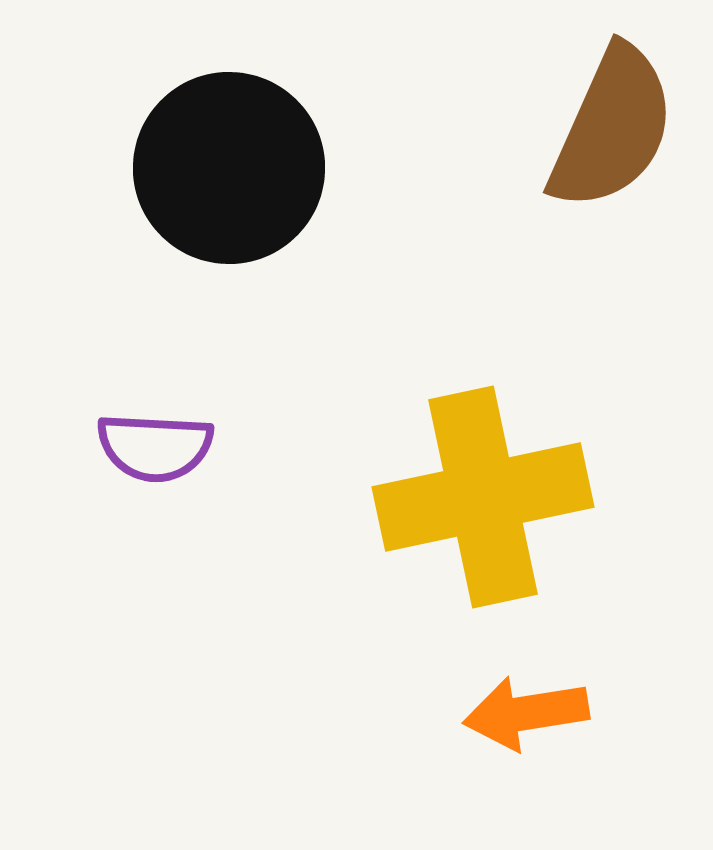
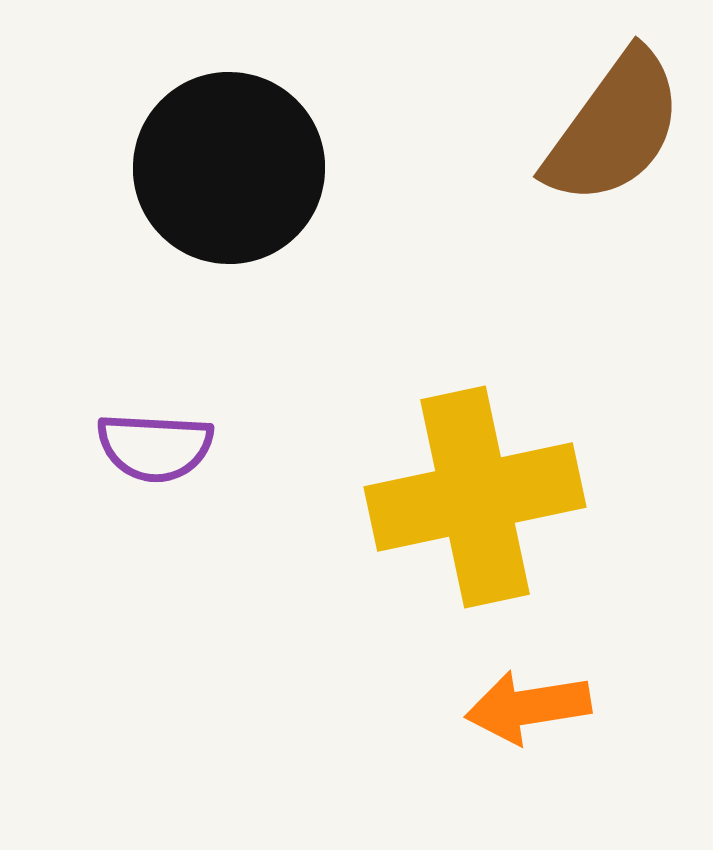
brown semicircle: moved 2 px right; rotated 12 degrees clockwise
yellow cross: moved 8 px left
orange arrow: moved 2 px right, 6 px up
